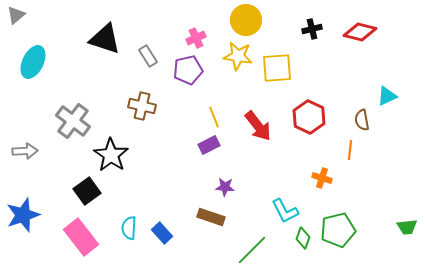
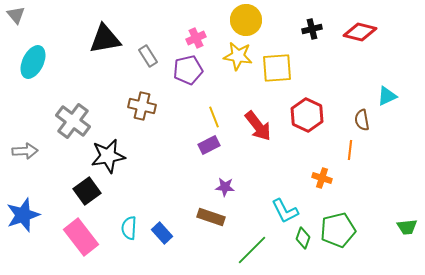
gray triangle: rotated 30 degrees counterclockwise
black triangle: rotated 28 degrees counterclockwise
red hexagon: moved 2 px left, 2 px up
black star: moved 3 px left, 1 px down; rotated 28 degrees clockwise
